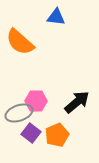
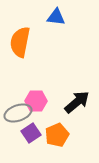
orange semicircle: rotated 60 degrees clockwise
gray ellipse: moved 1 px left
purple square: rotated 18 degrees clockwise
